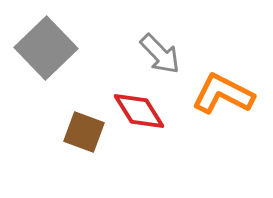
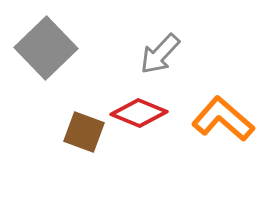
gray arrow: rotated 87 degrees clockwise
orange L-shape: moved 25 px down; rotated 14 degrees clockwise
red diamond: moved 2 px down; rotated 36 degrees counterclockwise
